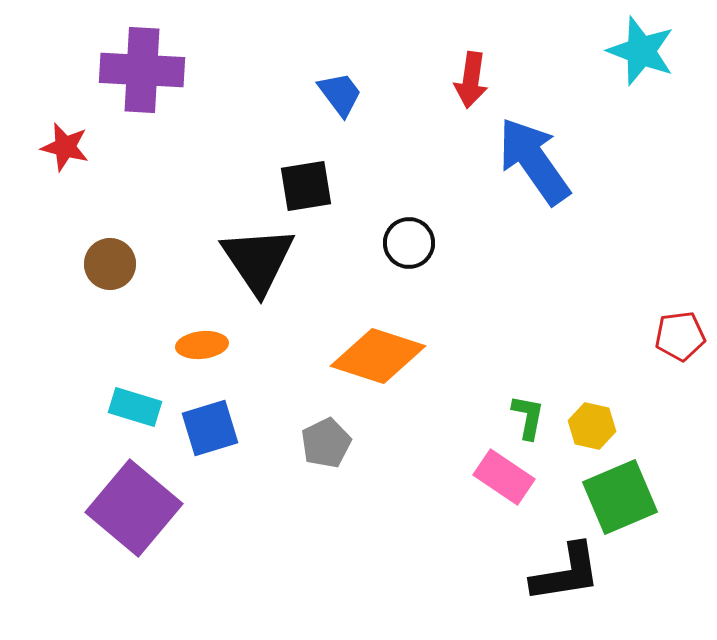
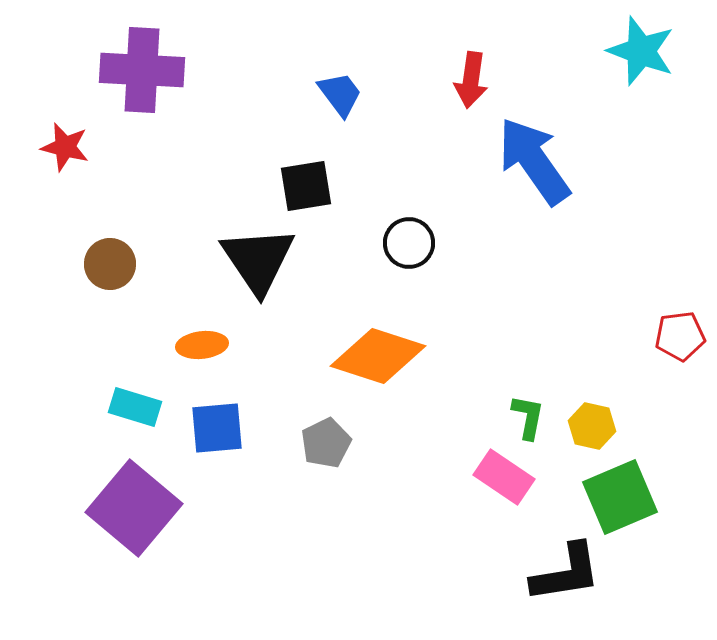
blue square: moved 7 px right; rotated 12 degrees clockwise
